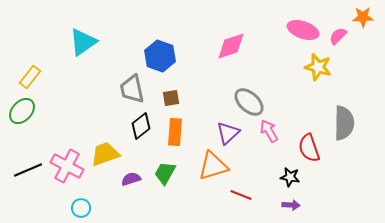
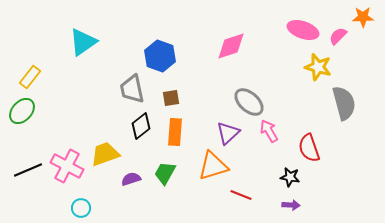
gray semicircle: moved 20 px up; rotated 16 degrees counterclockwise
